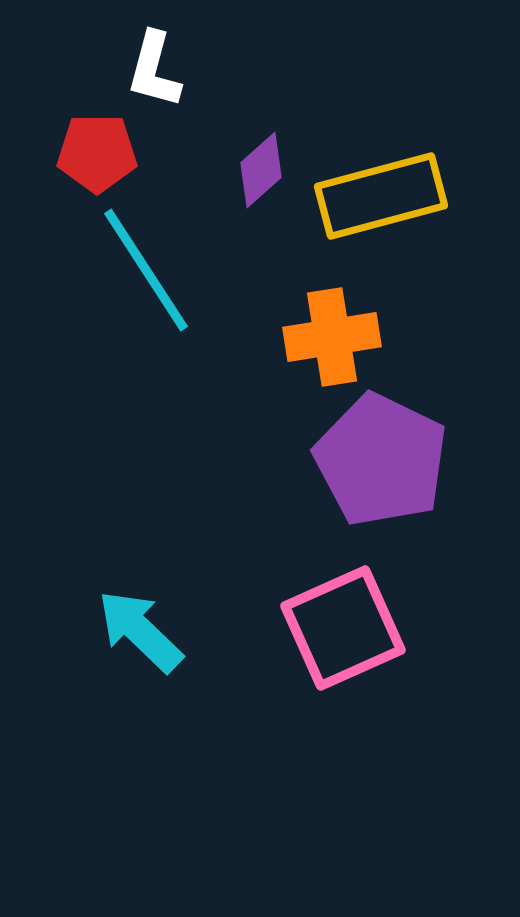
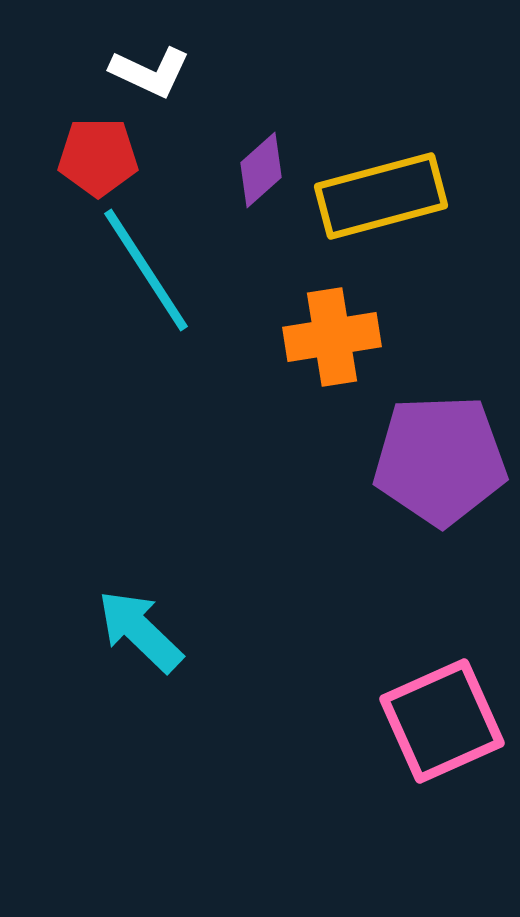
white L-shape: moved 4 px left, 2 px down; rotated 80 degrees counterclockwise
red pentagon: moved 1 px right, 4 px down
purple pentagon: moved 59 px right; rotated 28 degrees counterclockwise
pink square: moved 99 px right, 93 px down
